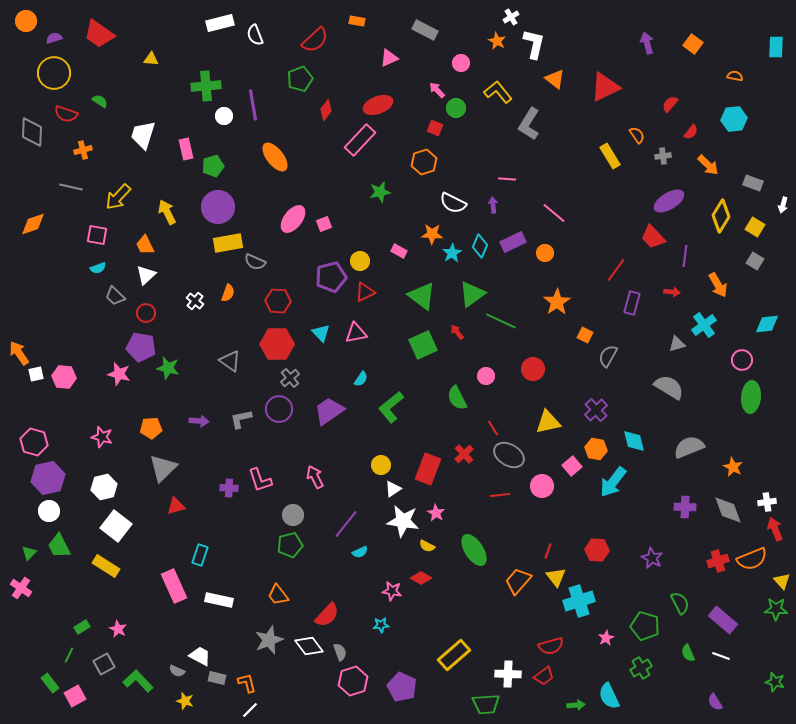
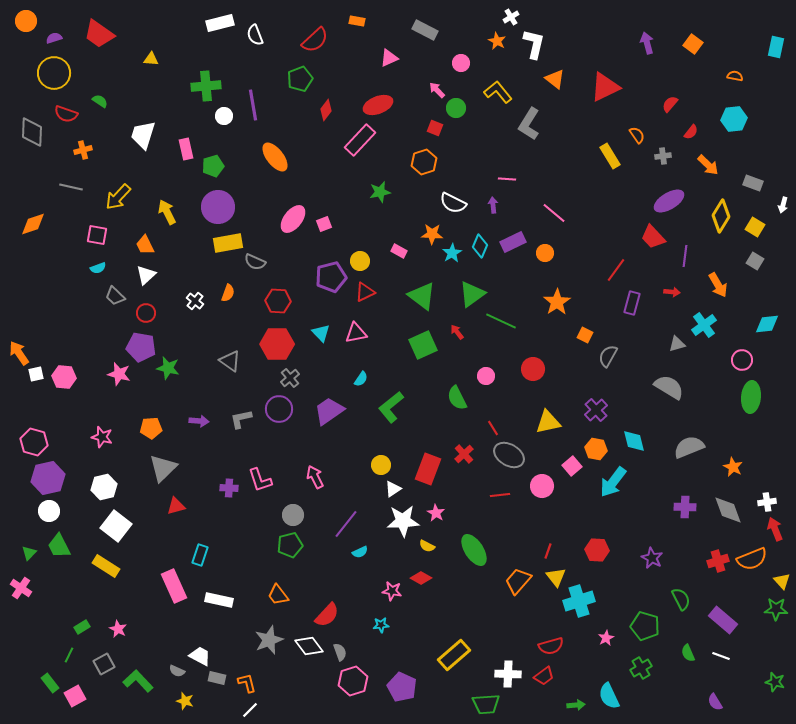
cyan rectangle at (776, 47): rotated 10 degrees clockwise
white star at (403, 521): rotated 12 degrees counterclockwise
green semicircle at (680, 603): moved 1 px right, 4 px up
